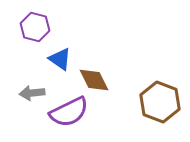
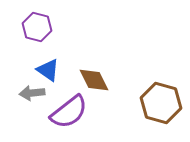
purple hexagon: moved 2 px right
blue triangle: moved 12 px left, 11 px down
brown hexagon: moved 1 px right, 1 px down; rotated 6 degrees counterclockwise
purple semicircle: rotated 12 degrees counterclockwise
